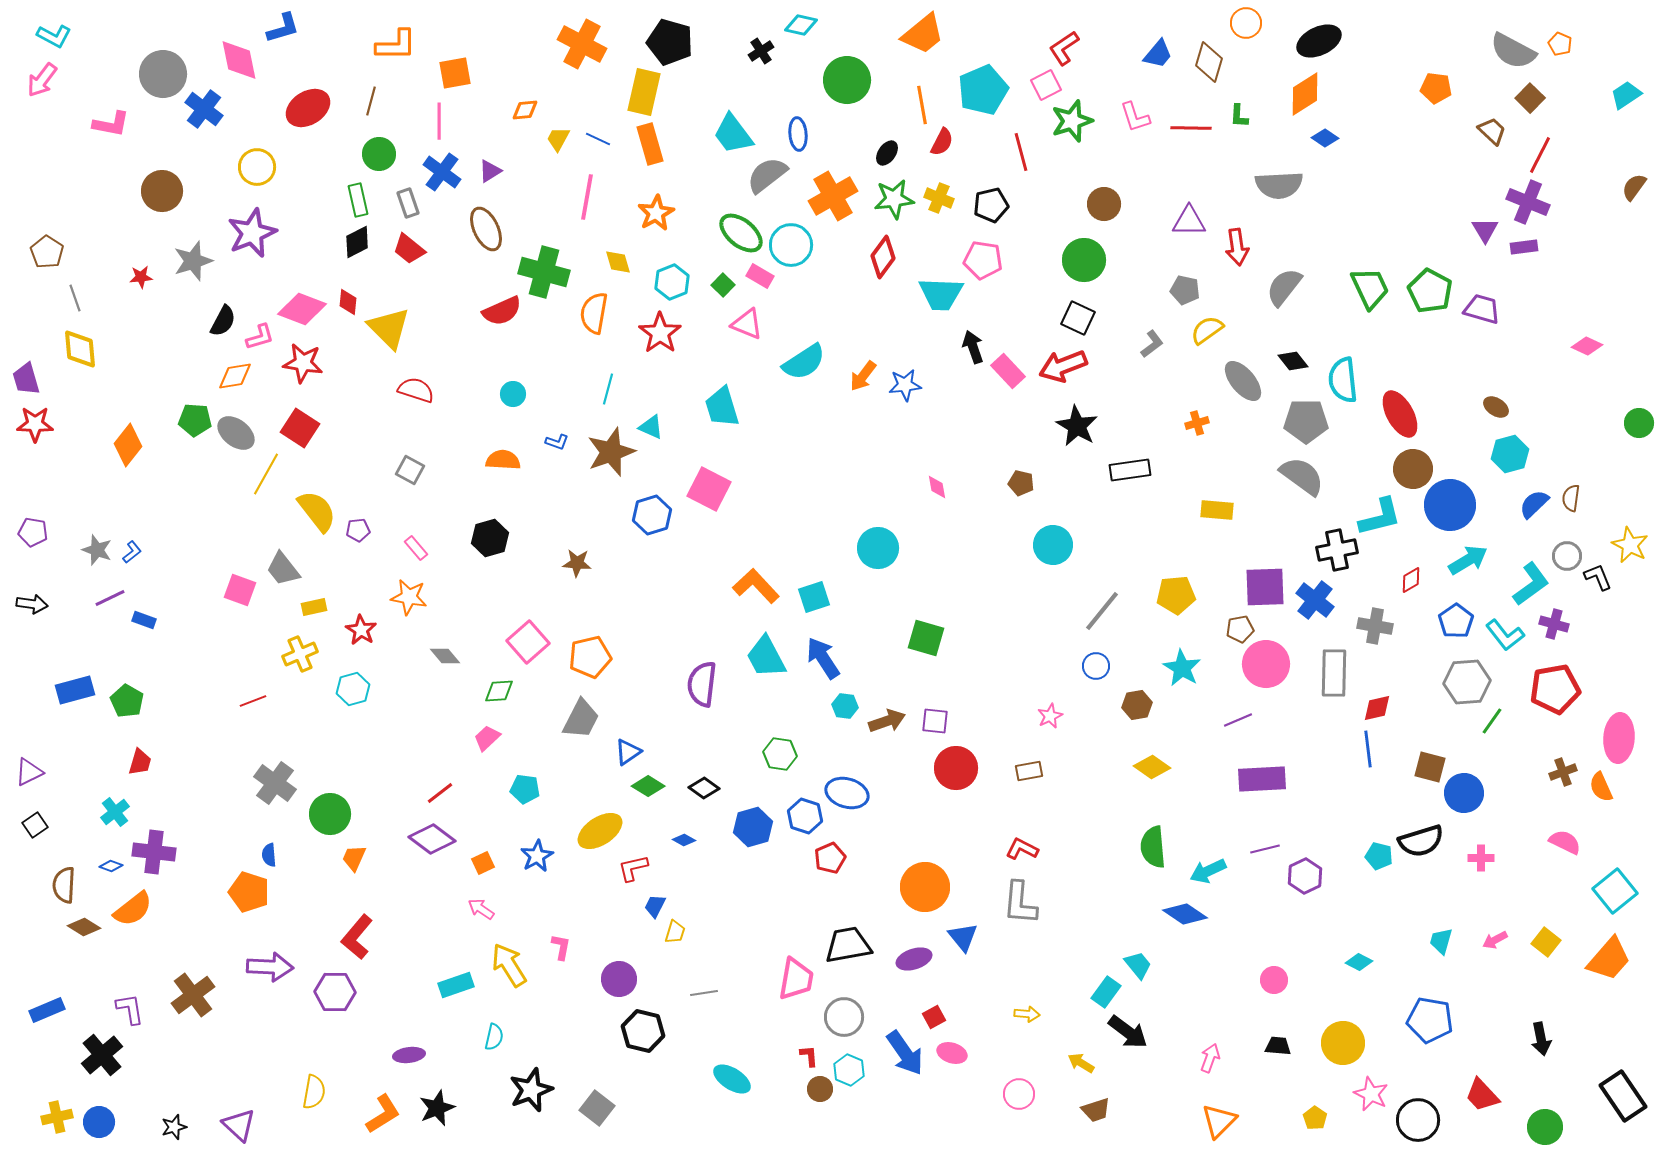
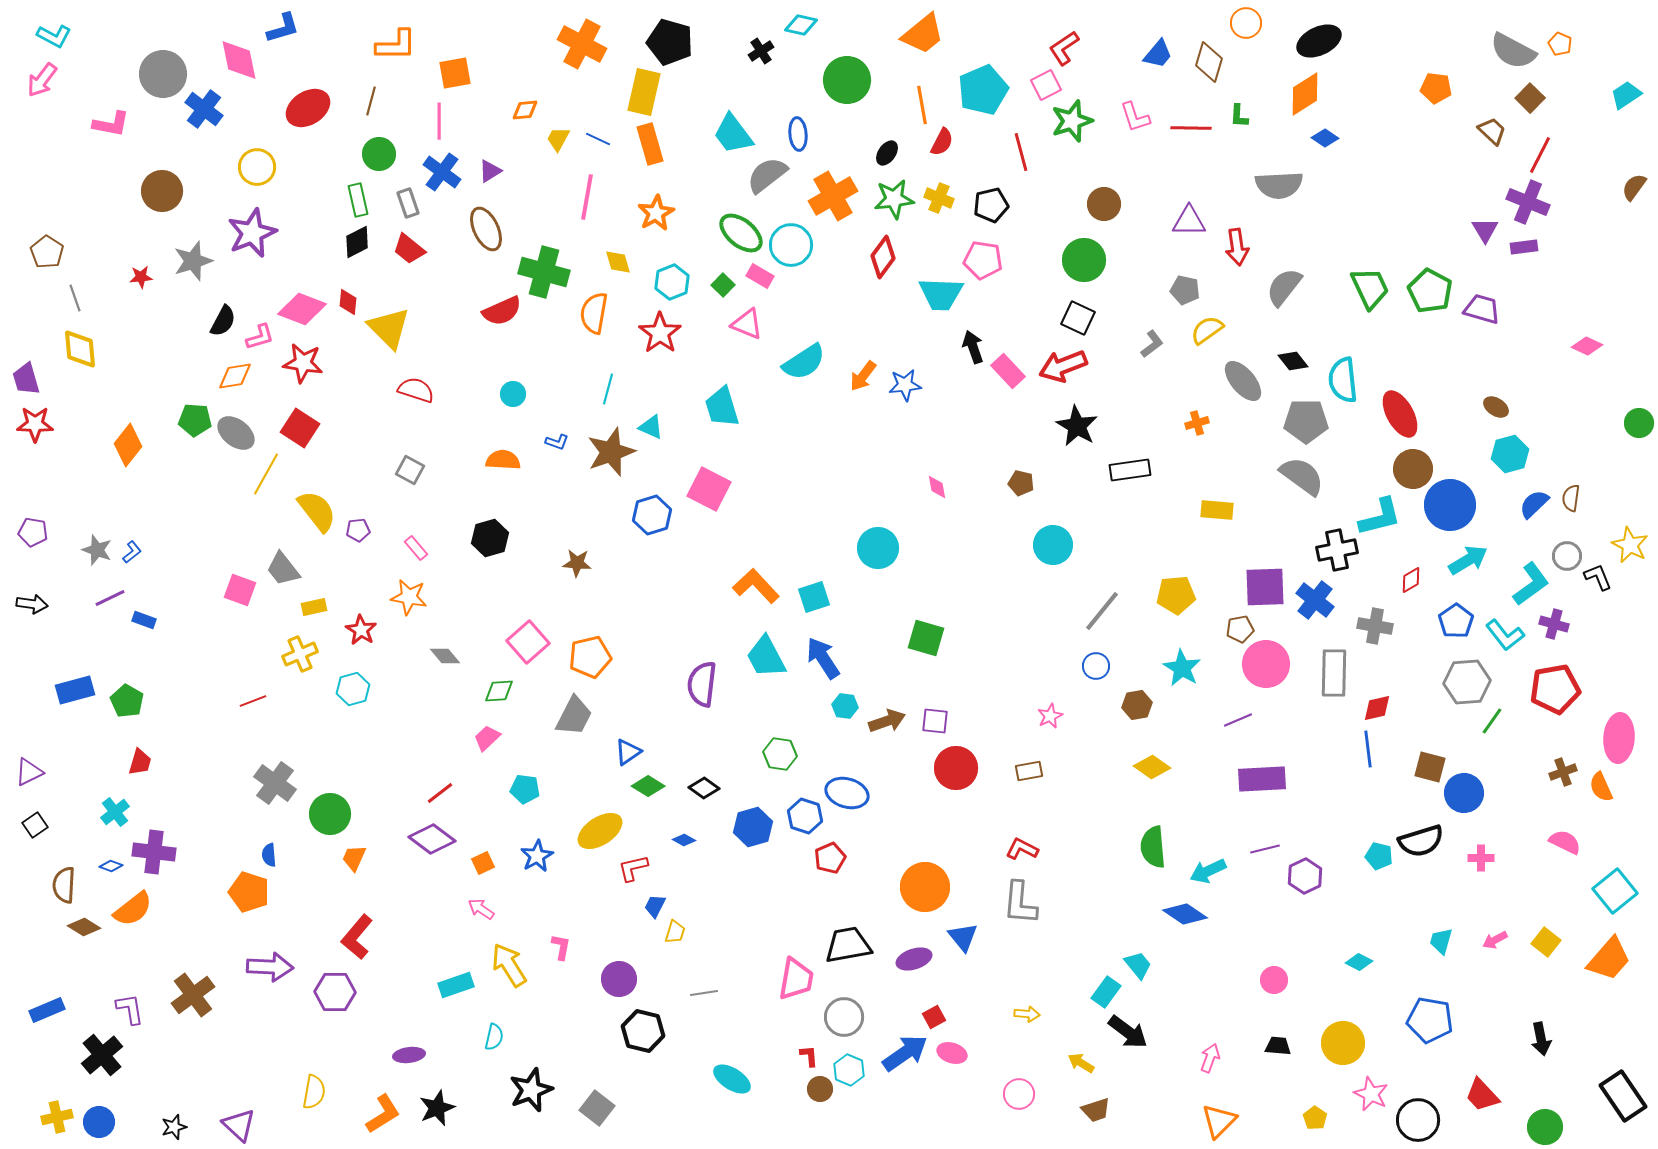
gray trapezoid at (581, 719): moved 7 px left, 3 px up
blue arrow at (905, 1053): rotated 90 degrees counterclockwise
